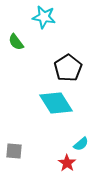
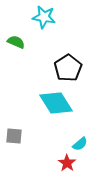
green semicircle: rotated 150 degrees clockwise
cyan semicircle: moved 1 px left
gray square: moved 15 px up
